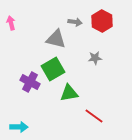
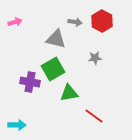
pink arrow: moved 4 px right, 1 px up; rotated 88 degrees clockwise
purple cross: rotated 18 degrees counterclockwise
cyan arrow: moved 2 px left, 2 px up
